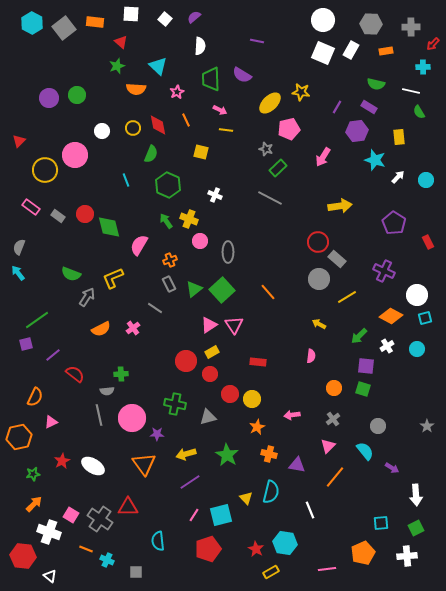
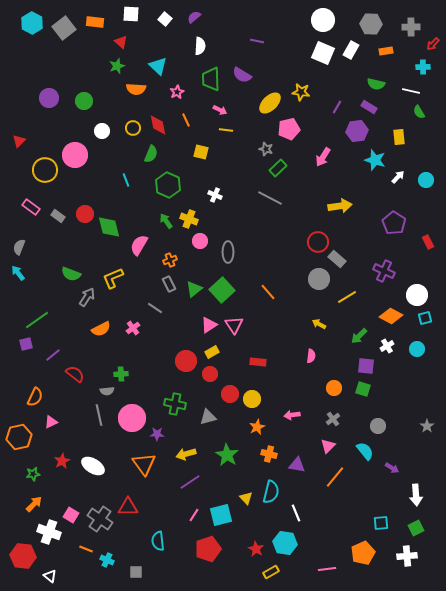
green circle at (77, 95): moved 7 px right, 6 px down
white line at (310, 510): moved 14 px left, 3 px down
